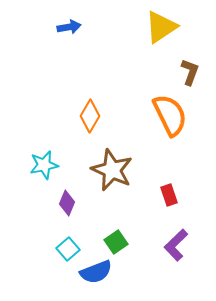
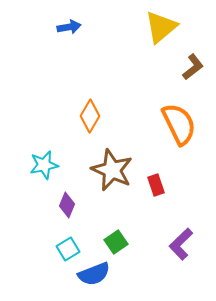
yellow triangle: rotated 6 degrees counterclockwise
brown L-shape: moved 3 px right, 5 px up; rotated 32 degrees clockwise
orange semicircle: moved 9 px right, 9 px down
red rectangle: moved 13 px left, 10 px up
purple diamond: moved 2 px down
purple L-shape: moved 5 px right, 1 px up
cyan square: rotated 10 degrees clockwise
blue semicircle: moved 2 px left, 2 px down
